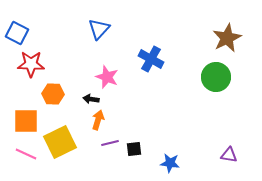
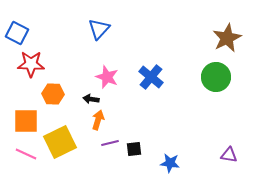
blue cross: moved 18 px down; rotated 10 degrees clockwise
